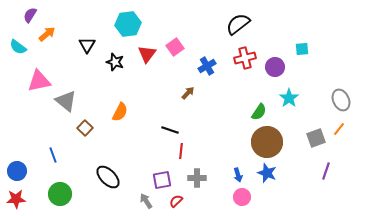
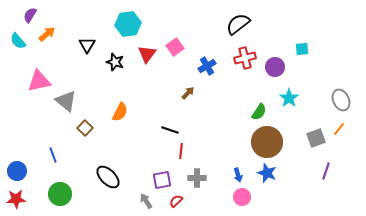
cyan semicircle: moved 6 px up; rotated 12 degrees clockwise
